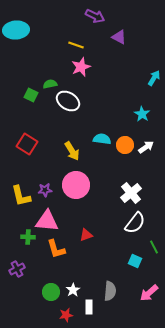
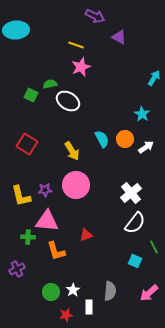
cyan semicircle: rotated 54 degrees clockwise
orange circle: moved 6 px up
orange L-shape: moved 2 px down
